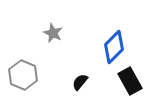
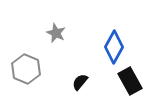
gray star: moved 3 px right
blue diamond: rotated 16 degrees counterclockwise
gray hexagon: moved 3 px right, 6 px up
